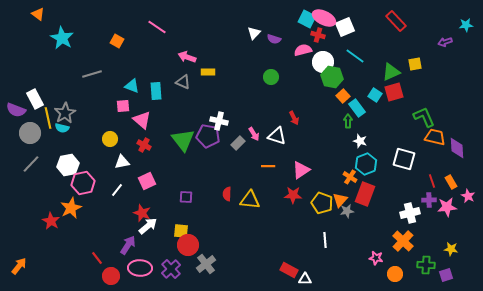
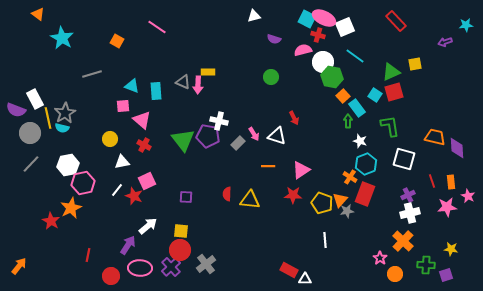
white triangle at (254, 33): moved 17 px up; rotated 32 degrees clockwise
pink arrow at (187, 57): moved 11 px right, 28 px down; rotated 108 degrees counterclockwise
green L-shape at (424, 117): moved 34 px left, 9 px down; rotated 15 degrees clockwise
orange rectangle at (451, 182): rotated 24 degrees clockwise
purple cross at (429, 200): moved 21 px left, 5 px up; rotated 24 degrees counterclockwise
red star at (142, 213): moved 8 px left, 17 px up
red circle at (188, 245): moved 8 px left, 5 px down
red line at (97, 258): moved 9 px left, 3 px up; rotated 48 degrees clockwise
pink star at (376, 258): moved 4 px right; rotated 24 degrees clockwise
purple cross at (171, 269): moved 2 px up
